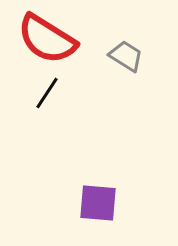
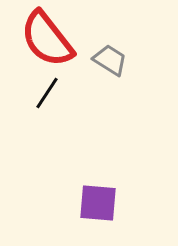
red semicircle: rotated 20 degrees clockwise
gray trapezoid: moved 16 px left, 4 px down
